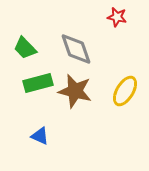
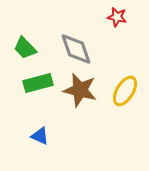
brown star: moved 5 px right, 1 px up
